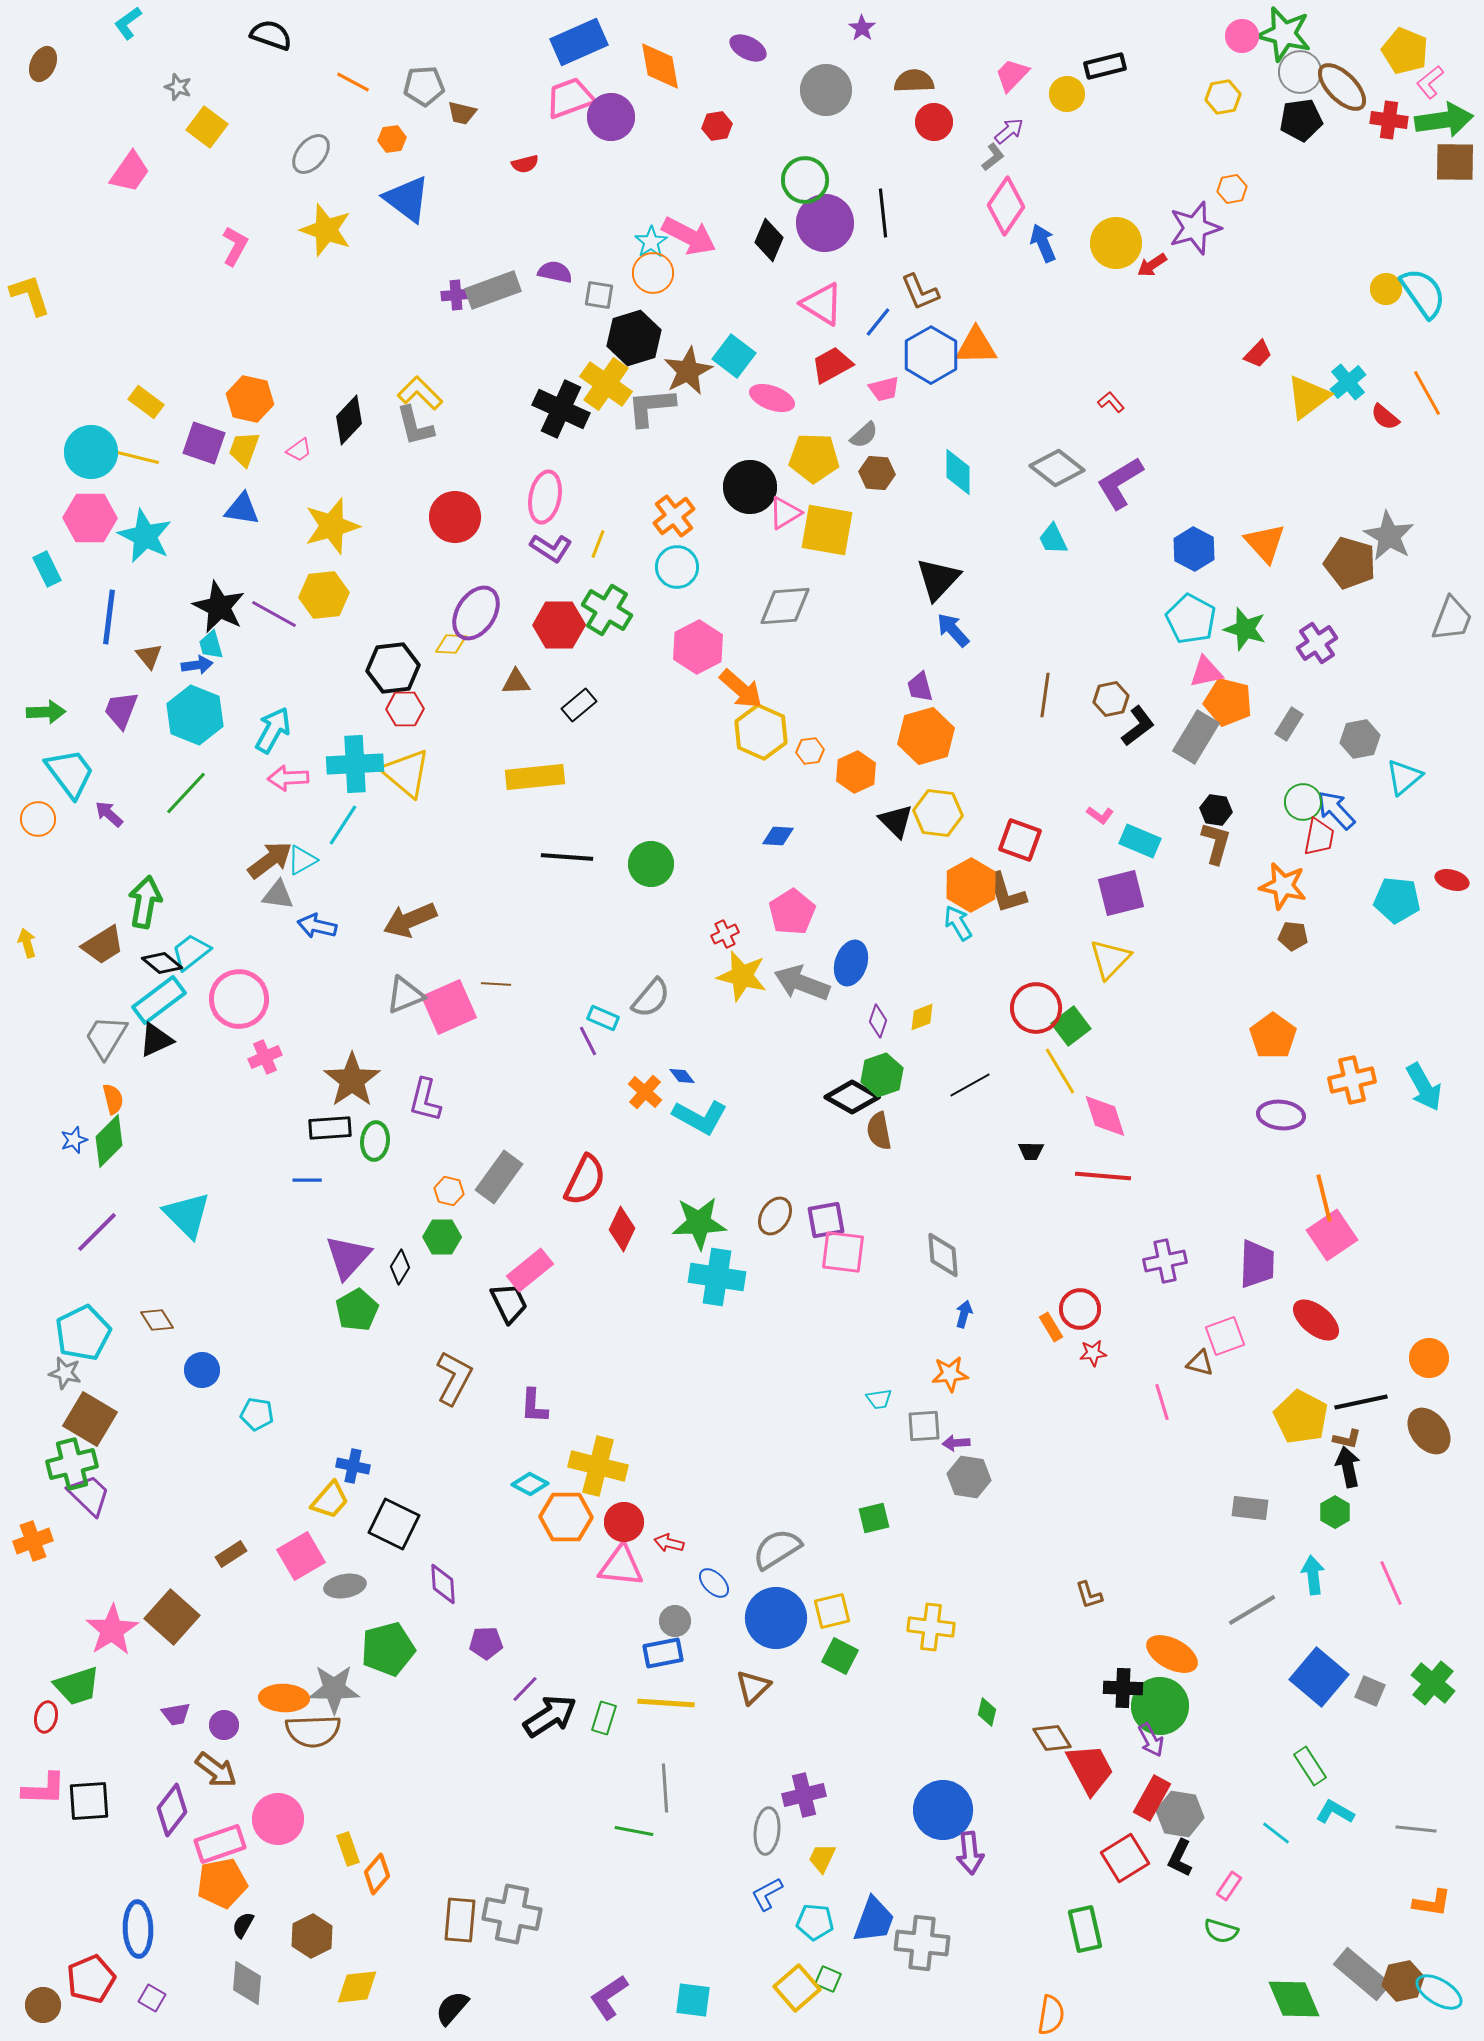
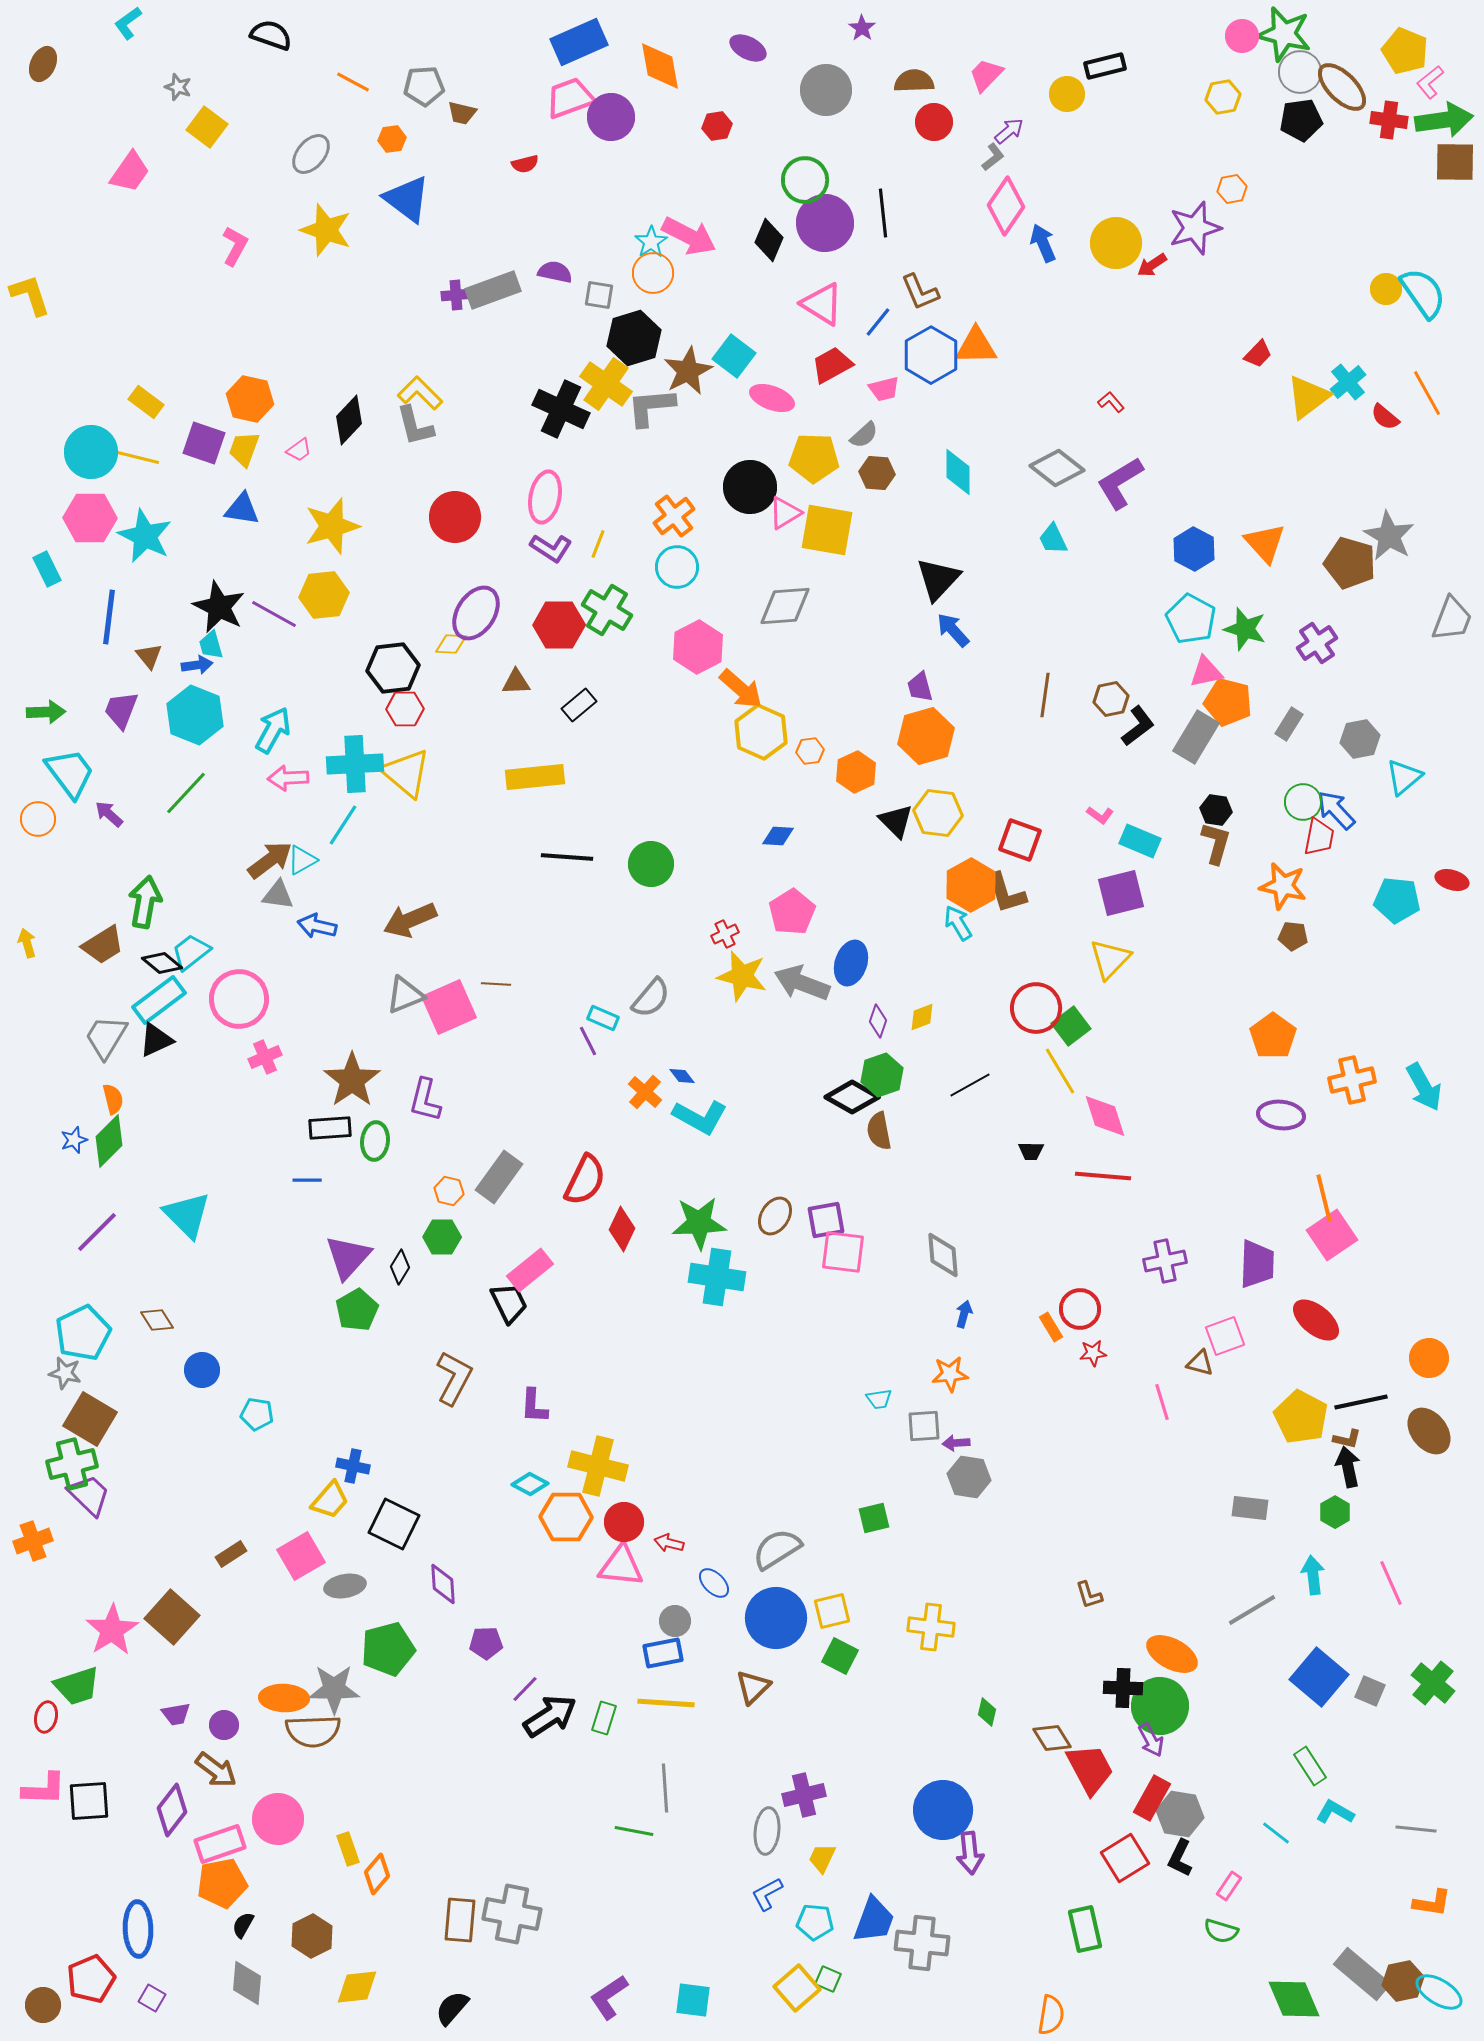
pink trapezoid at (1012, 75): moved 26 px left
